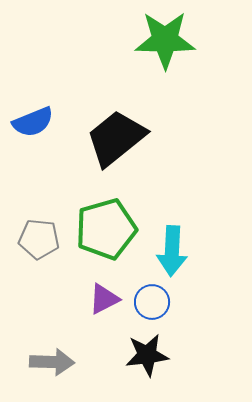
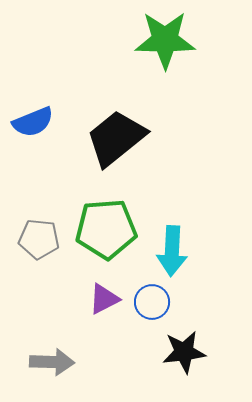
green pentagon: rotated 12 degrees clockwise
black star: moved 37 px right, 3 px up
